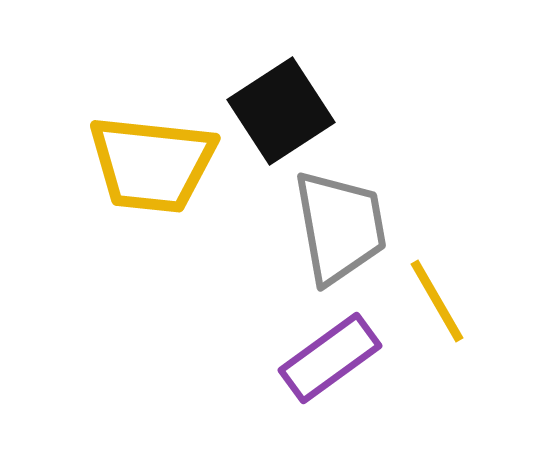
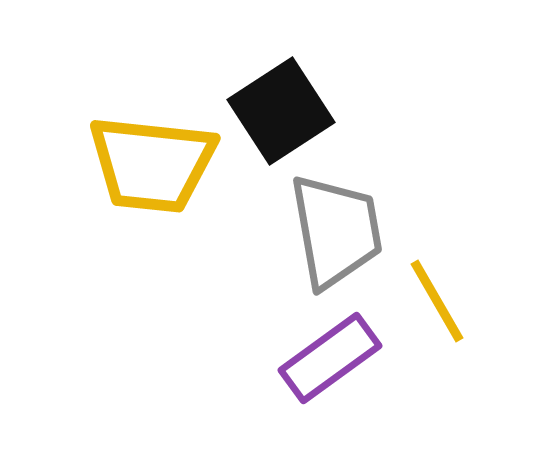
gray trapezoid: moved 4 px left, 4 px down
